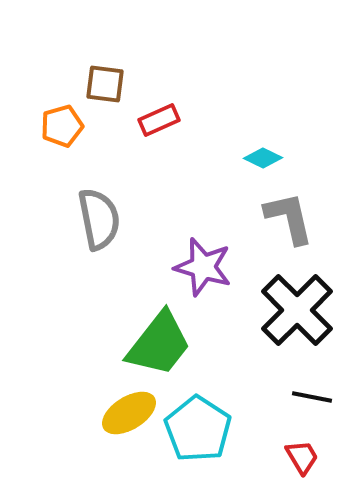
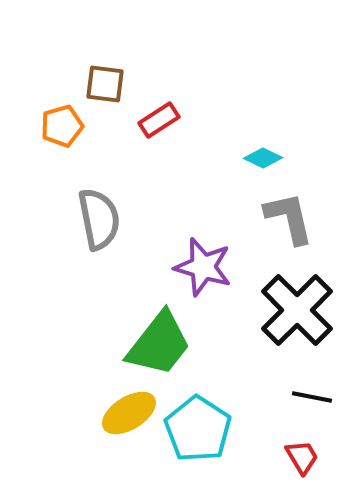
red rectangle: rotated 9 degrees counterclockwise
